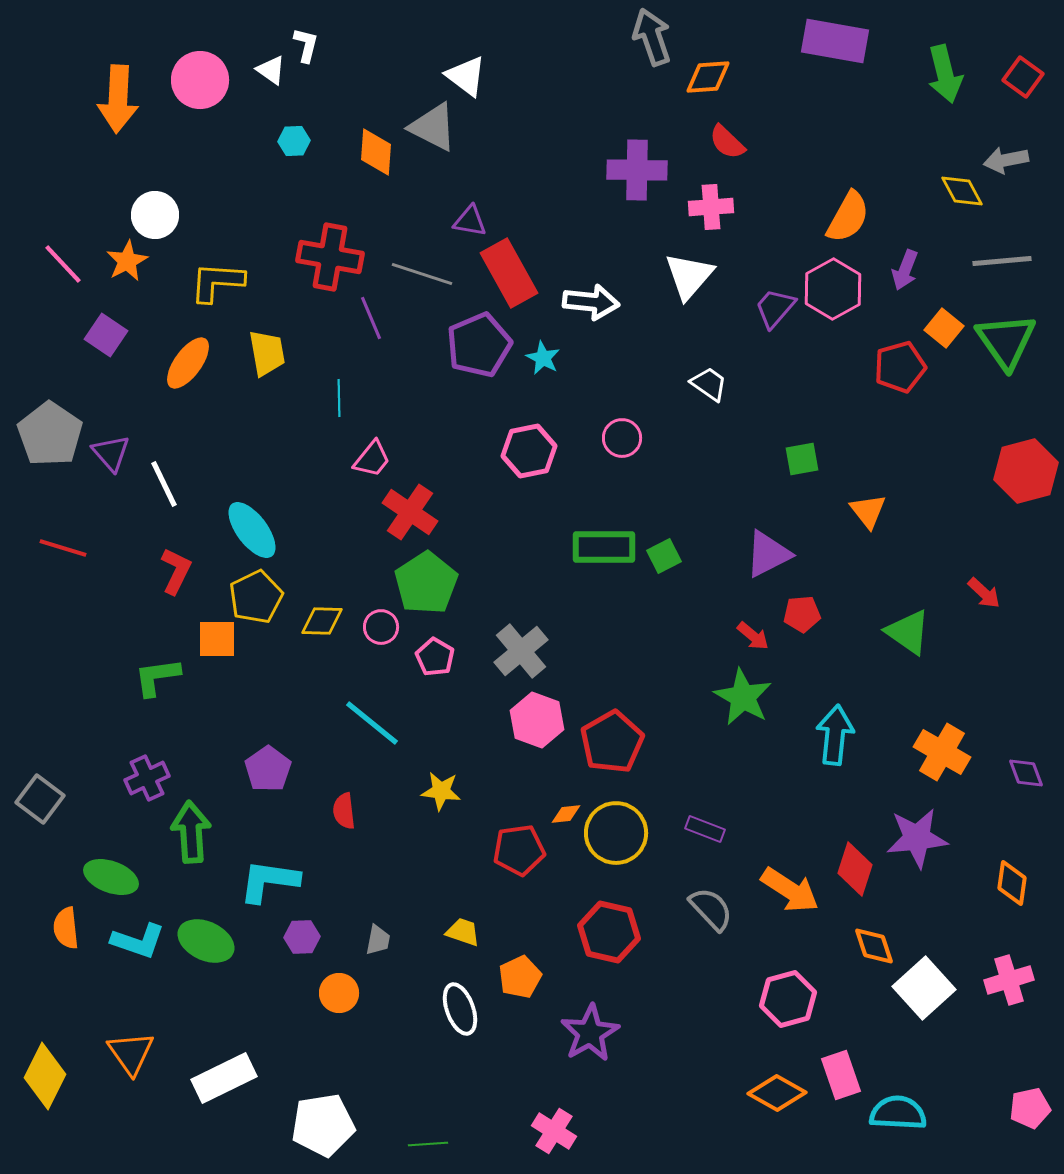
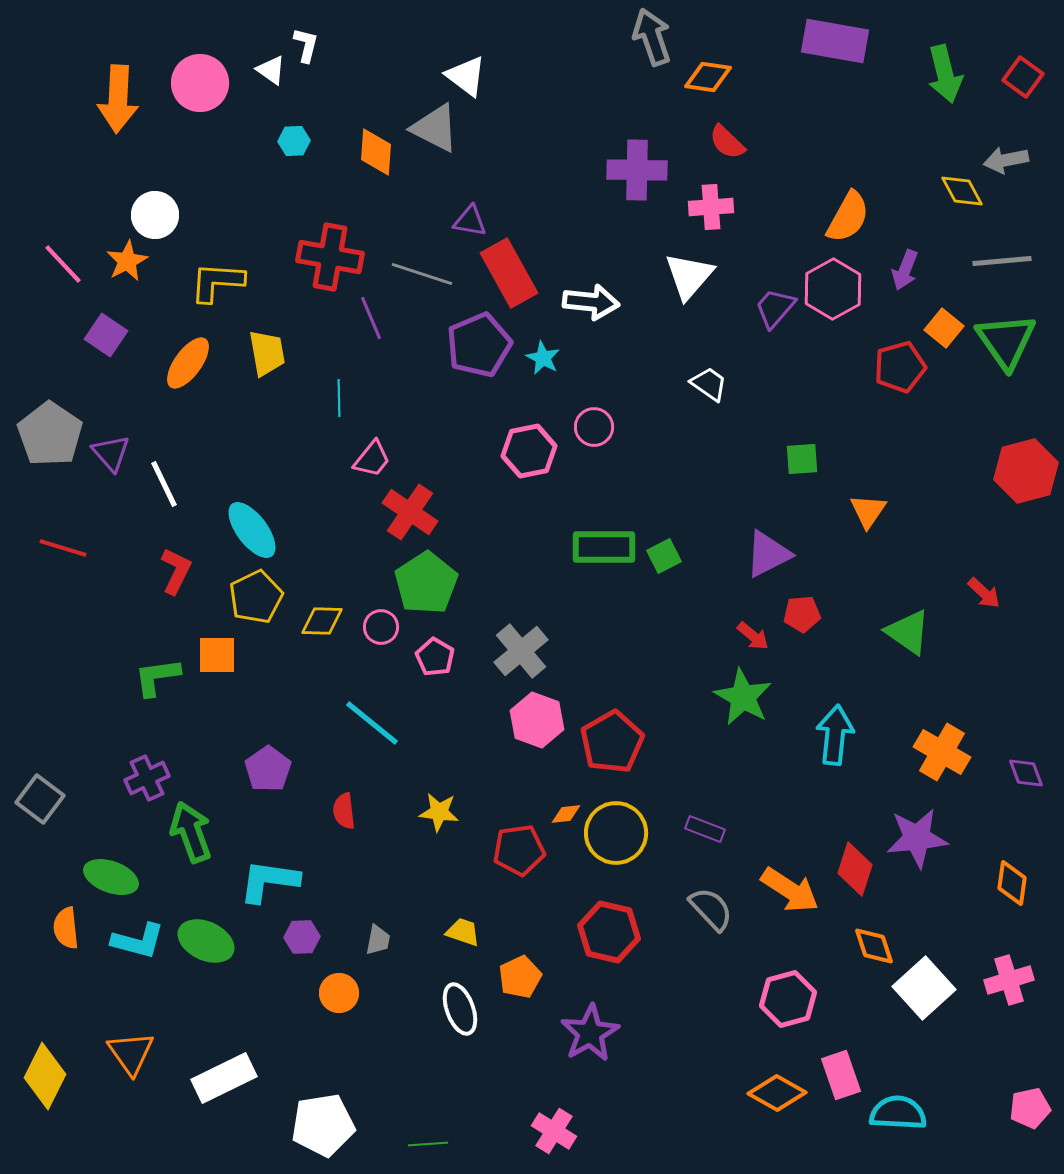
orange diamond at (708, 77): rotated 12 degrees clockwise
pink circle at (200, 80): moved 3 px down
gray triangle at (433, 127): moved 2 px right, 1 px down
pink circle at (622, 438): moved 28 px left, 11 px up
green square at (802, 459): rotated 6 degrees clockwise
orange triangle at (868, 511): rotated 12 degrees clockwise
orange square at (217, 639): moved 16 px down
yellow star at (441, 791): moved 2 px left, 21 px down
green arrow at (191, 832): rotated 16 degrees counterclockwise
cyan L-shape at (138, 941): rotated 4 degrees counterclockwise
